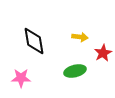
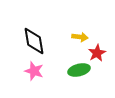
red star: moved 6 px left
green ellipse: moved 4 px right, 1 px up
pink star: moved 13 px right, 7 px up; rotated 18 degrees clockwise
